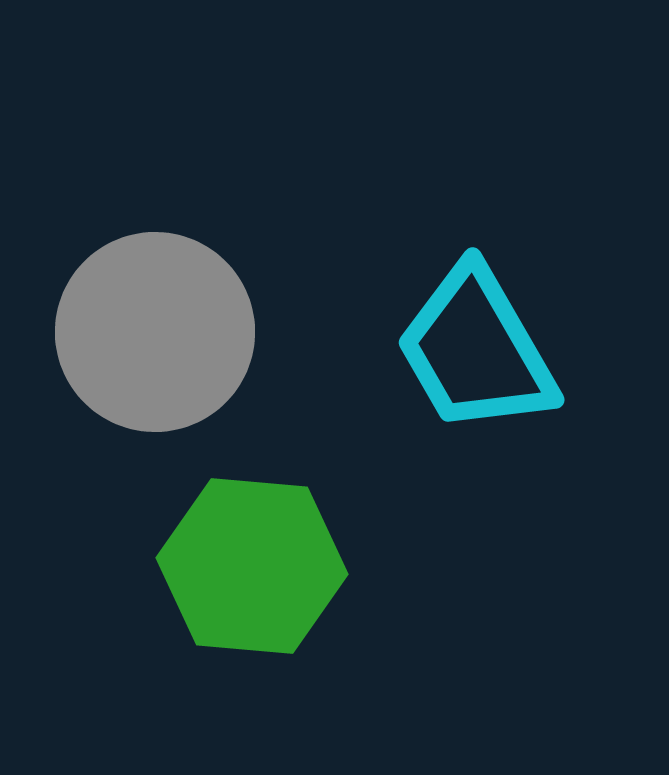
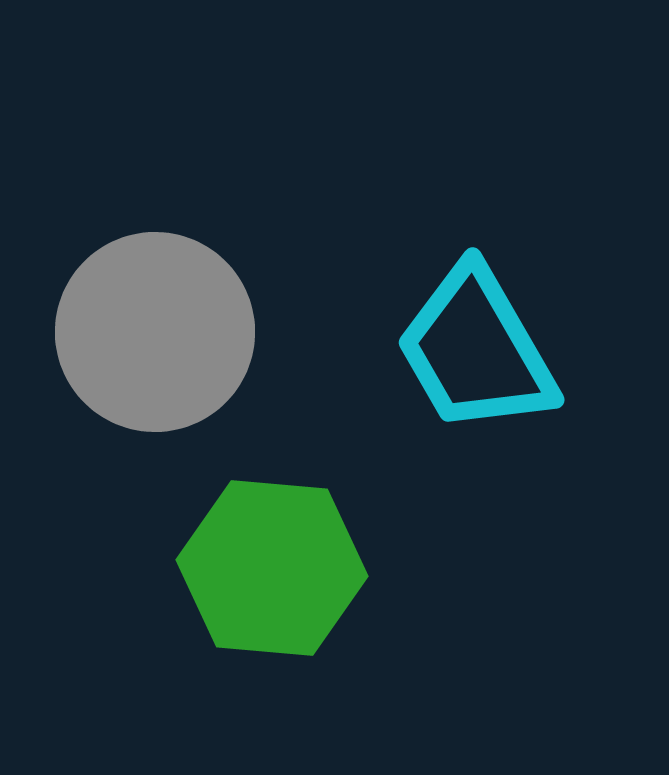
green hexagon: moved 20 px right, 2 px down
